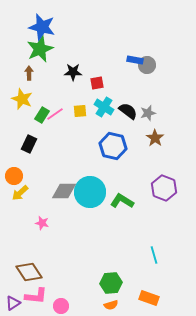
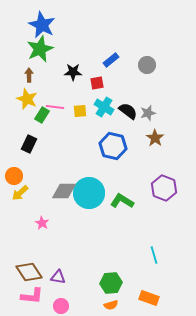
blue star: moved 2 px up; rotated 12 degrees clockwise
blue rectangle: moved 24 px left; rotated 49 degrees counterclockwise
brown arrow: moved 2 px down
yellow star: moved 5 px right
pink line: moved 7 px up; rotated 42 degrees clockwise
cyan circle: moved 1 px left, 1 px down
pink star: rotated 16 degrees clockwise
pink L-shape: moved 4 px left
purple triangle: moved 45 px right, 26 px up; rotated 42 degrees clockwise
